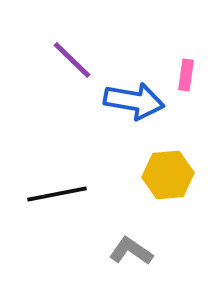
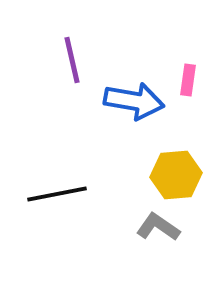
purple line: rotated 33 degrees clockwise
pink rectangle: moved 2 px right, 5 px down
yellow hexagon: moved 8 px right
gray L-shape: moved 27 px right, 24 px up
